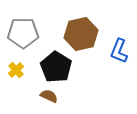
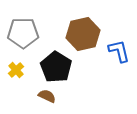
brown hexagon: moved 2 px right
blue L-shape: rotated 145 degrees clockwise
brown semicircle: moved 2 px left
